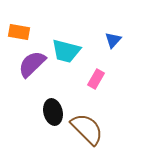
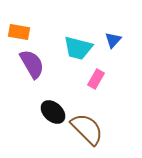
cyan trapezoid: moved 12 px right, 3 px up
purple semicircle: rotated 104 degrees clockwise
black ellipse: rotated 35 degrees counterclockwise
